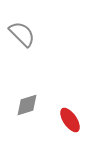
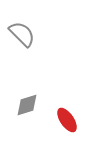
red ellipse: moved 3 px left
